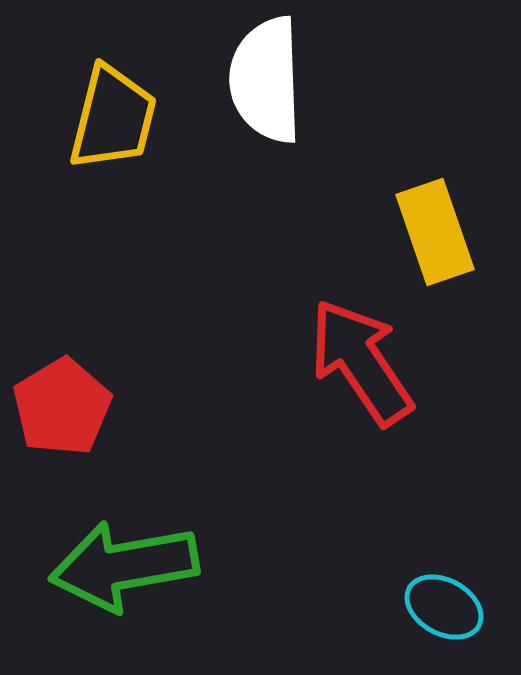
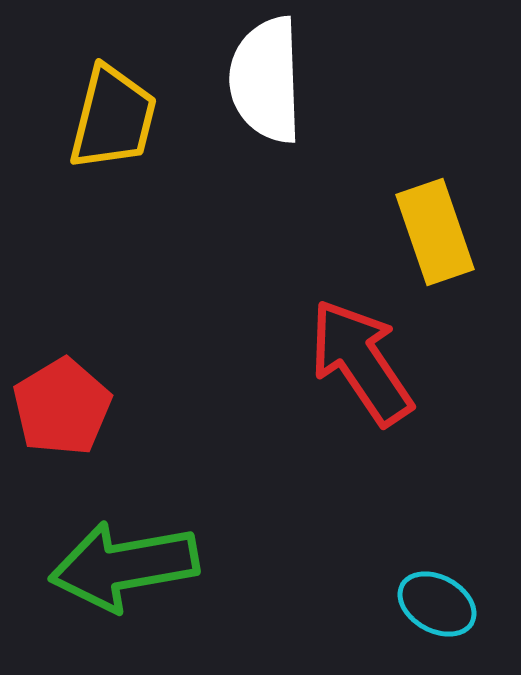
cyan ellipse: moved 7 px left, 3 px up
